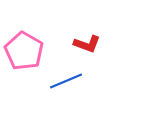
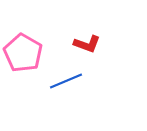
pink pentagon: moved 1 px left, 2 px down
